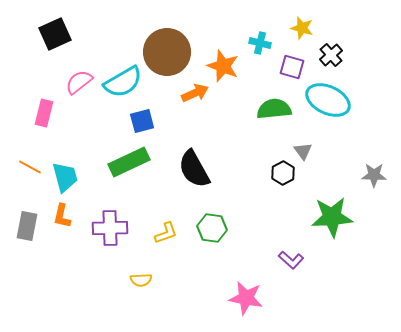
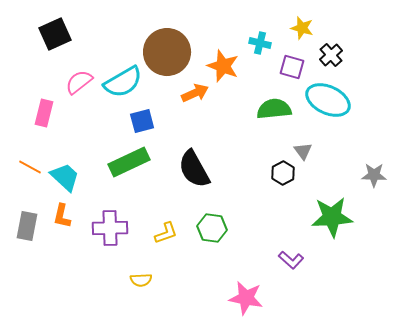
cyan trapezoid: rotated 32 degrees counterclockwise
